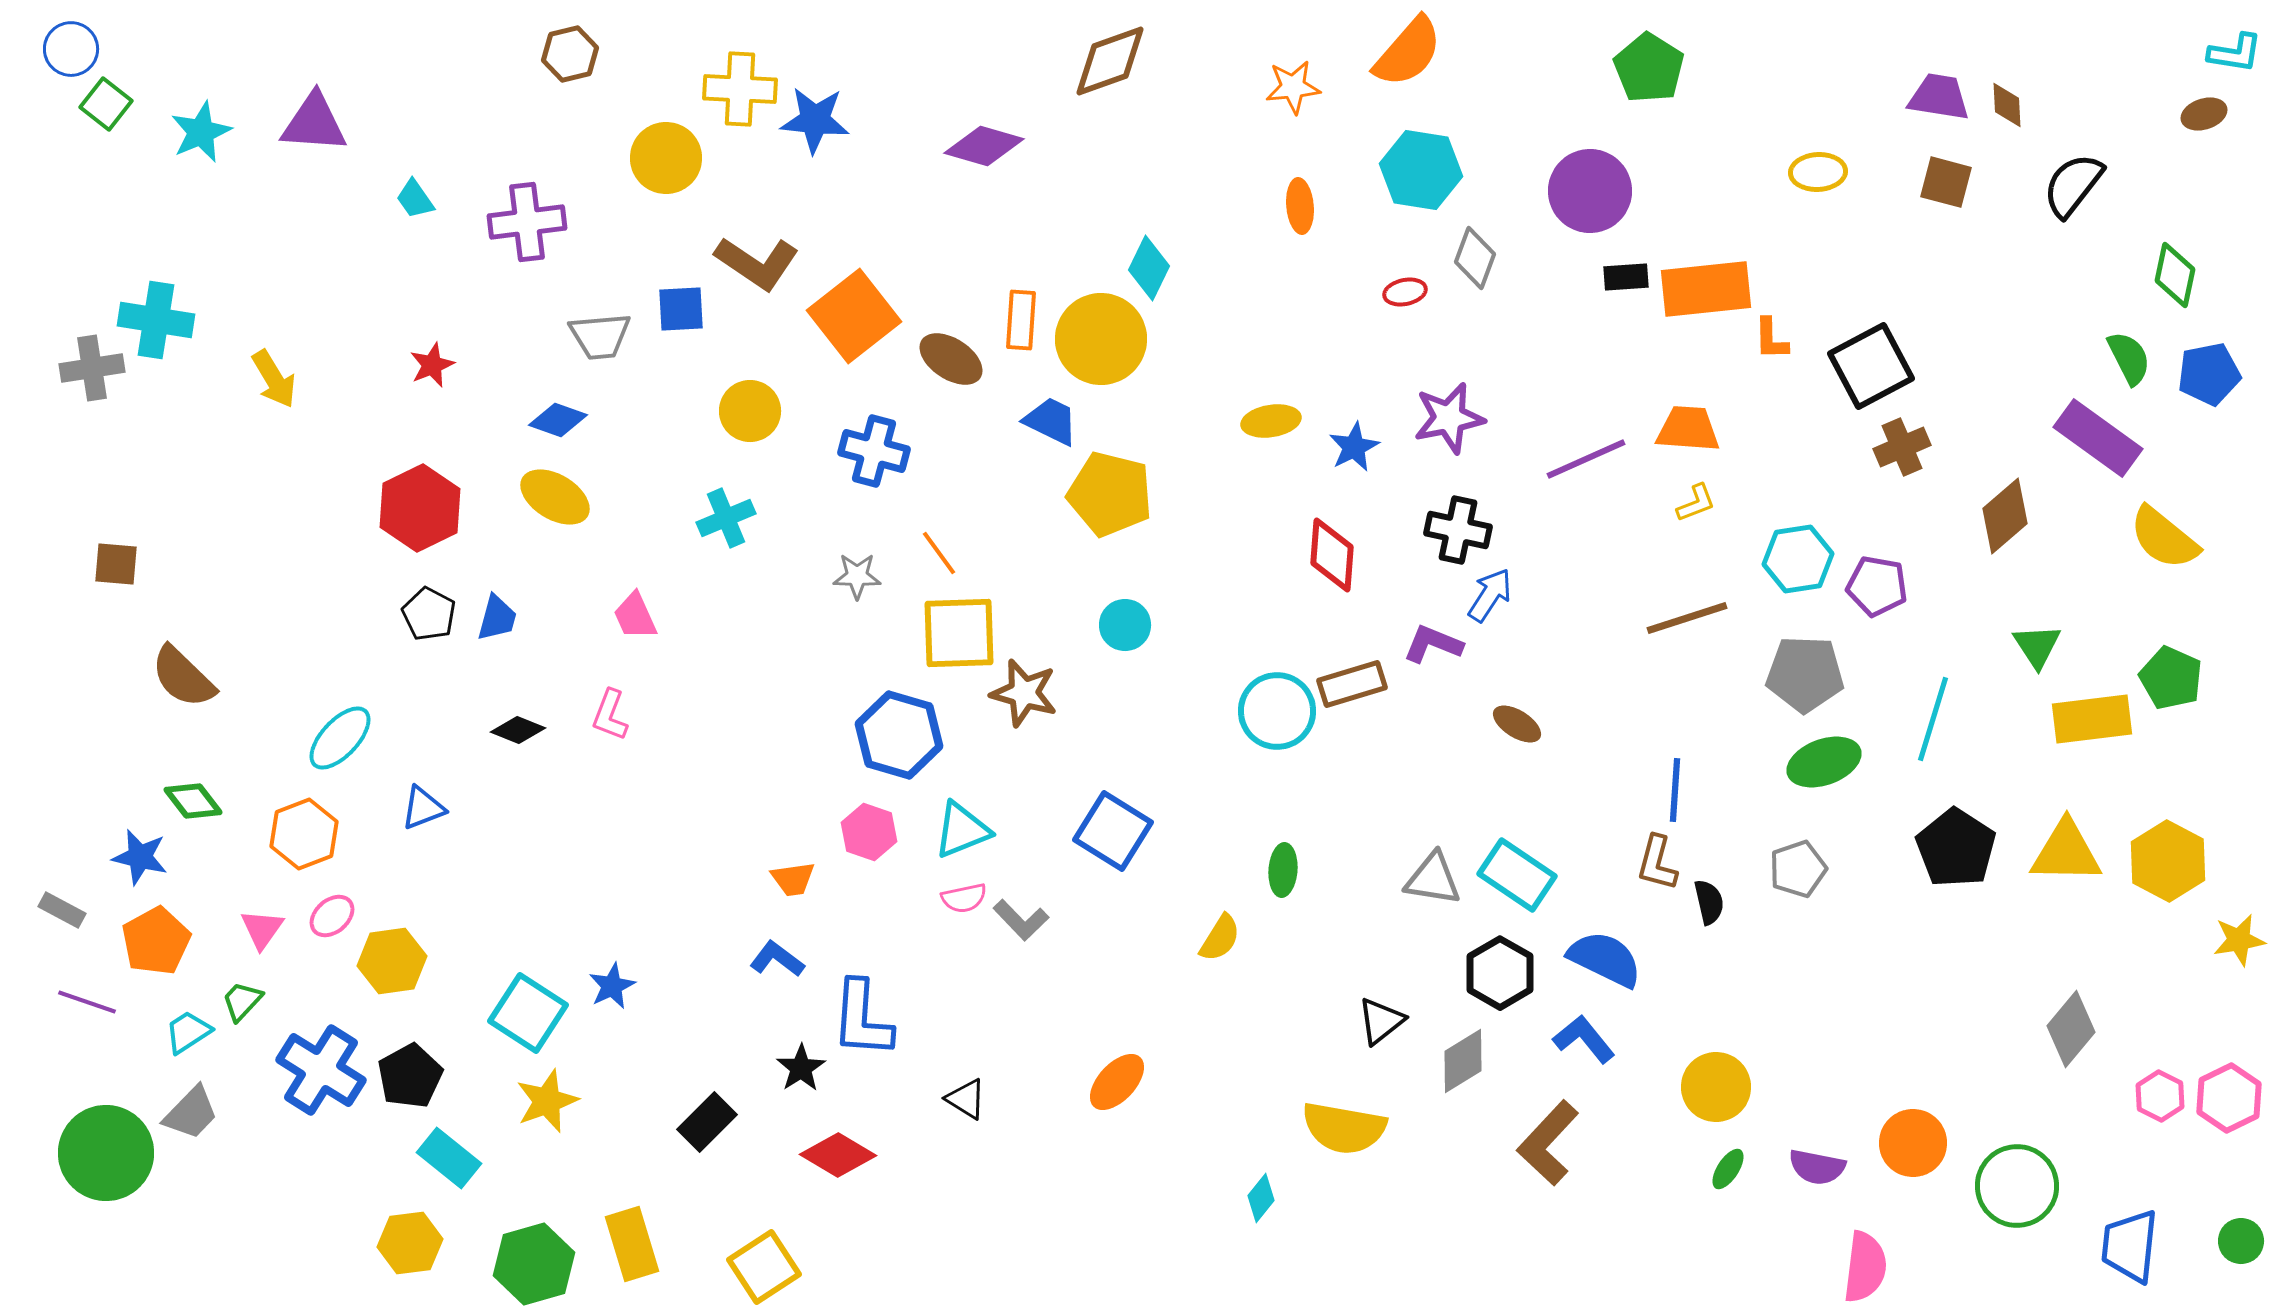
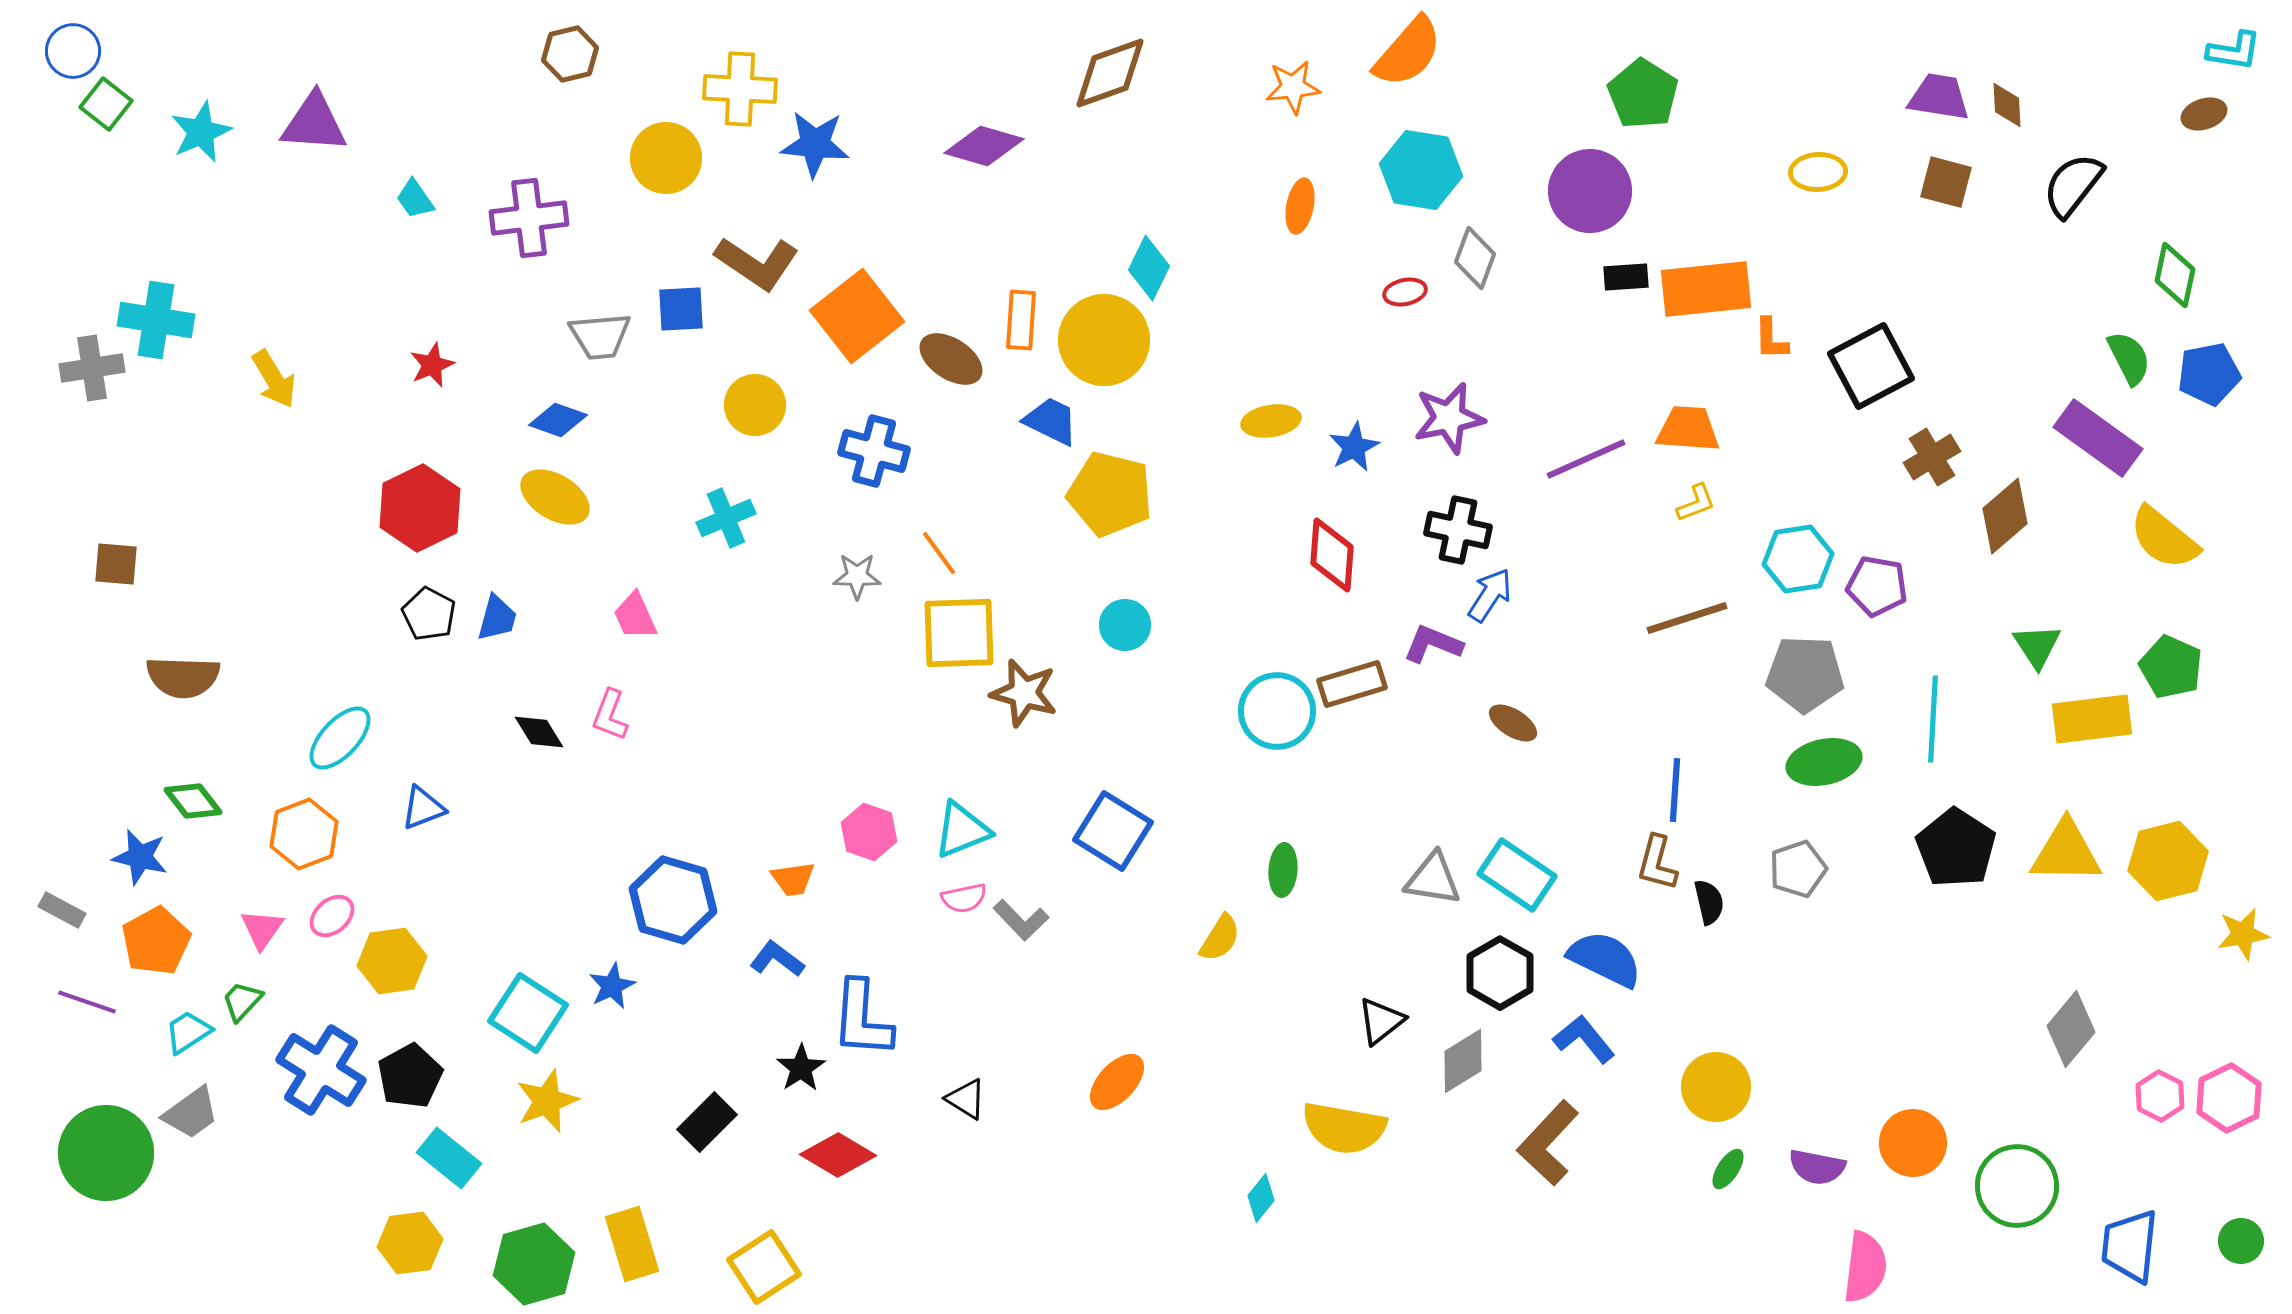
blue circle at (71, 49): moved 2 px right, 2 px down
cyan L-shape at (2235, 53): moved 1 px left, 2 px up
brown diamond at (1110, 61): moved 12 px down
green pentagon at (1649, 68): moved 6 px left, 26 px down
blue star at (815, 120): moved 24 px down
orange ellipse at (1300, 206): rotated 16 degrees clockwise
purple cross at (527, 222): moved 2 px right, 4 px up
orange square at (854, 316): moved 3 px right
yellow circle at (1101, 339): moved 3 px right, 1 px down
yellow circle at (750, 411): moved 5 px right, 6 px up
brown cross at (1902, 447): moved 30 px right, 10 px down; rotated 8 degrees counterclockwise
brown semicircle at (183, 677): rotated 42 degrees counterclockwise
green pentagon at (2171, 678): moved 11 px up
cyan line at (1933, 719): rotated 14 degrees counterclockwise
brown ellipse at (1517, 724): moved 4 px left, 1 px up
black diamond at (518, 730): moved 21 px right, 2 px down; rotated 36 degrees clockwise
blue hexagon at (899, 735): moved 226 px left, 165 px down
green ellipse at (1824, 762): rotated 8 degrees clockwise
yellow hexagon at (2168, 861): rotated 18 degrees clockwise
yellow star at (2239, 940): moved 4 px right, 6 px up
gray trapezoid at (191, 1113): rotated 10 degrees clockwise
